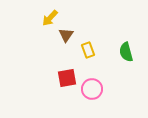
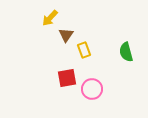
yellow rectangle: moved 4 px left
